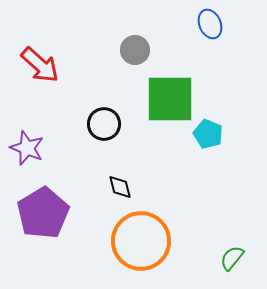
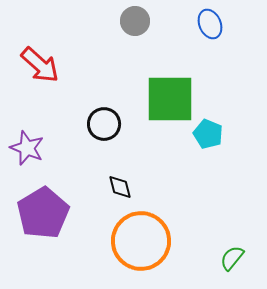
gray circle: moved 29 px up
